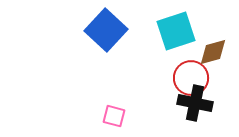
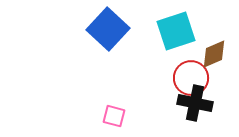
blue square: moved 2 px right, 1 px up
brown diamond: moved 1 px right, 2 px down; rotated 8 degrees counterclockwise
